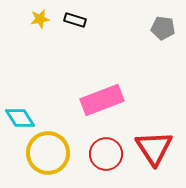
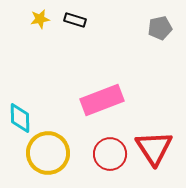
gray pentagon: moved 3 px left; rotated 20 degrees counterclockwise
cyan diamond: rotated 32 degrees clockwise
red circle: moved 4 px right
